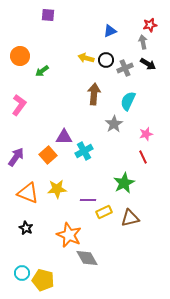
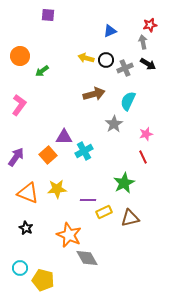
brown arrow: rotated 70 degrees clockwise
cyan circle: moved 2 px left, 5 px up
